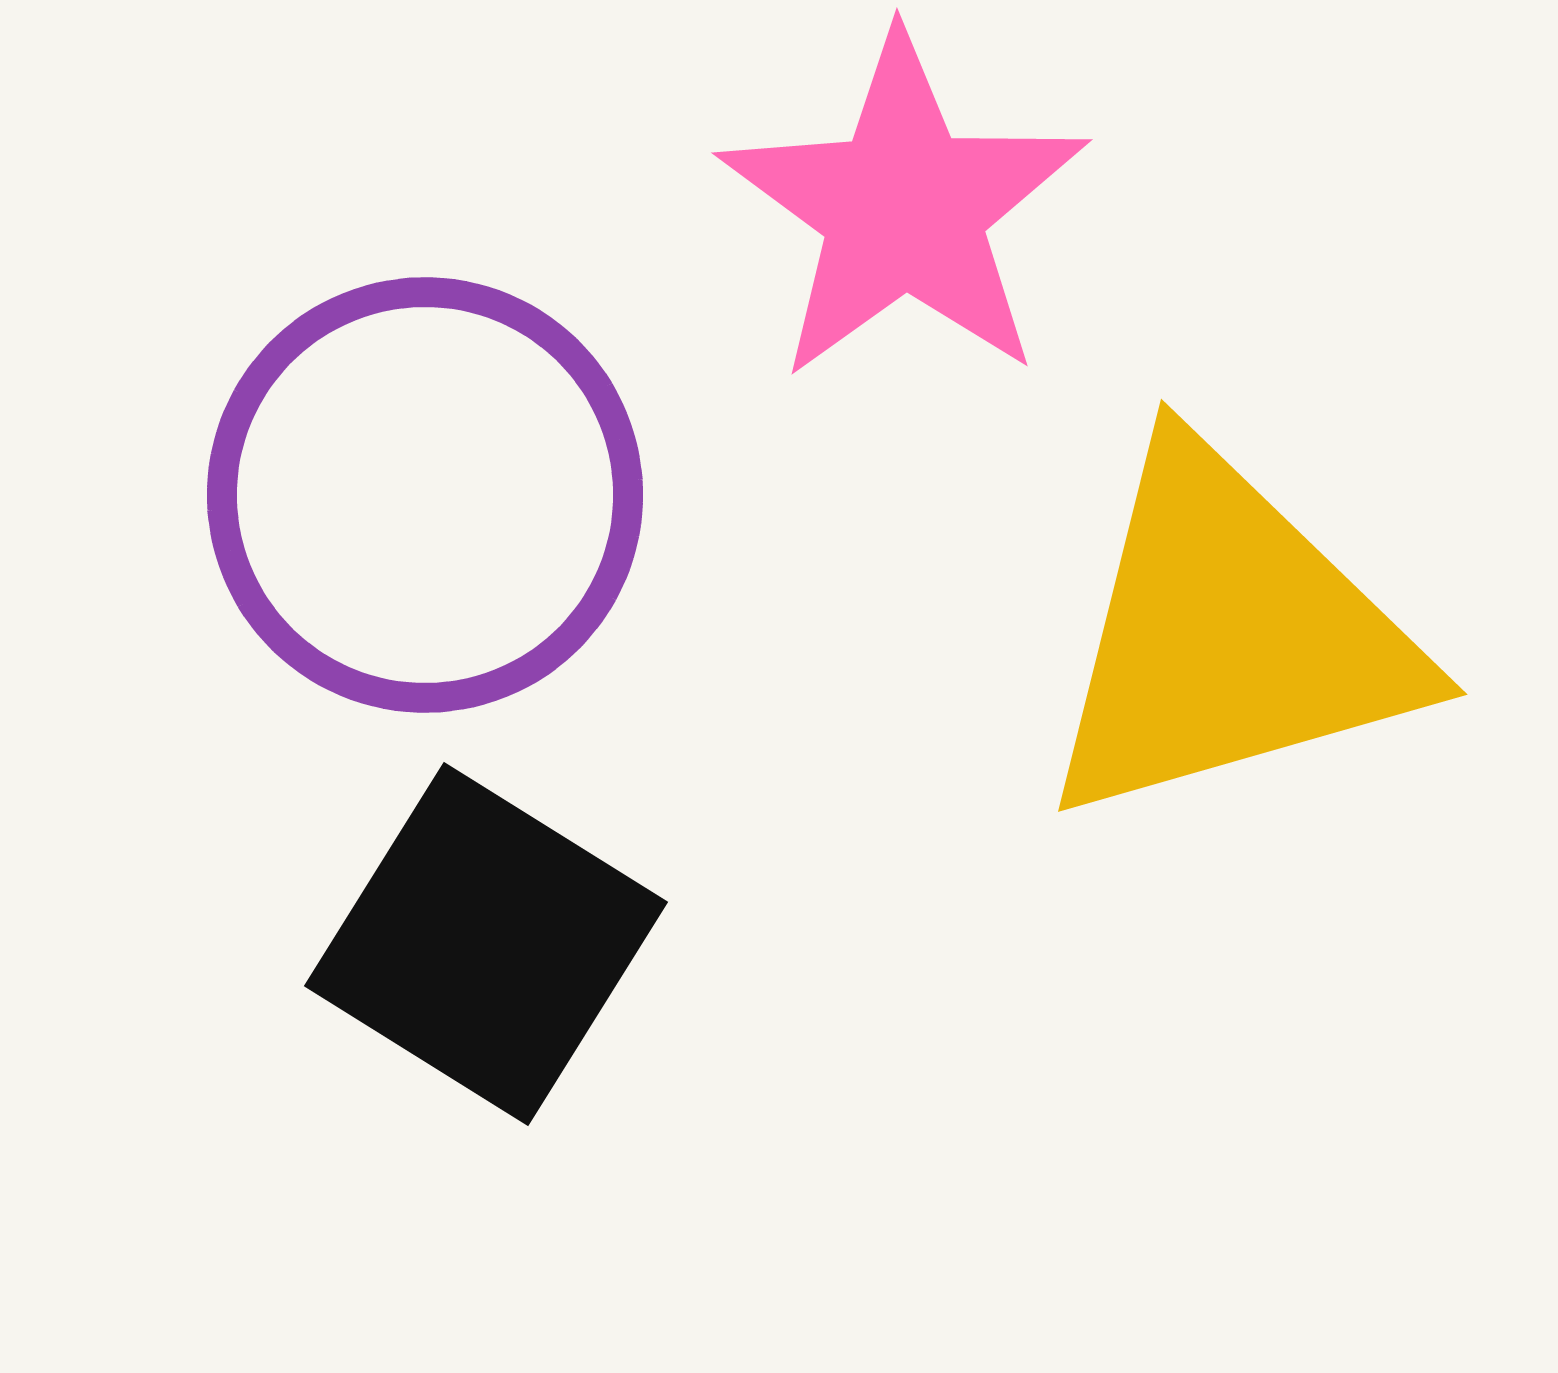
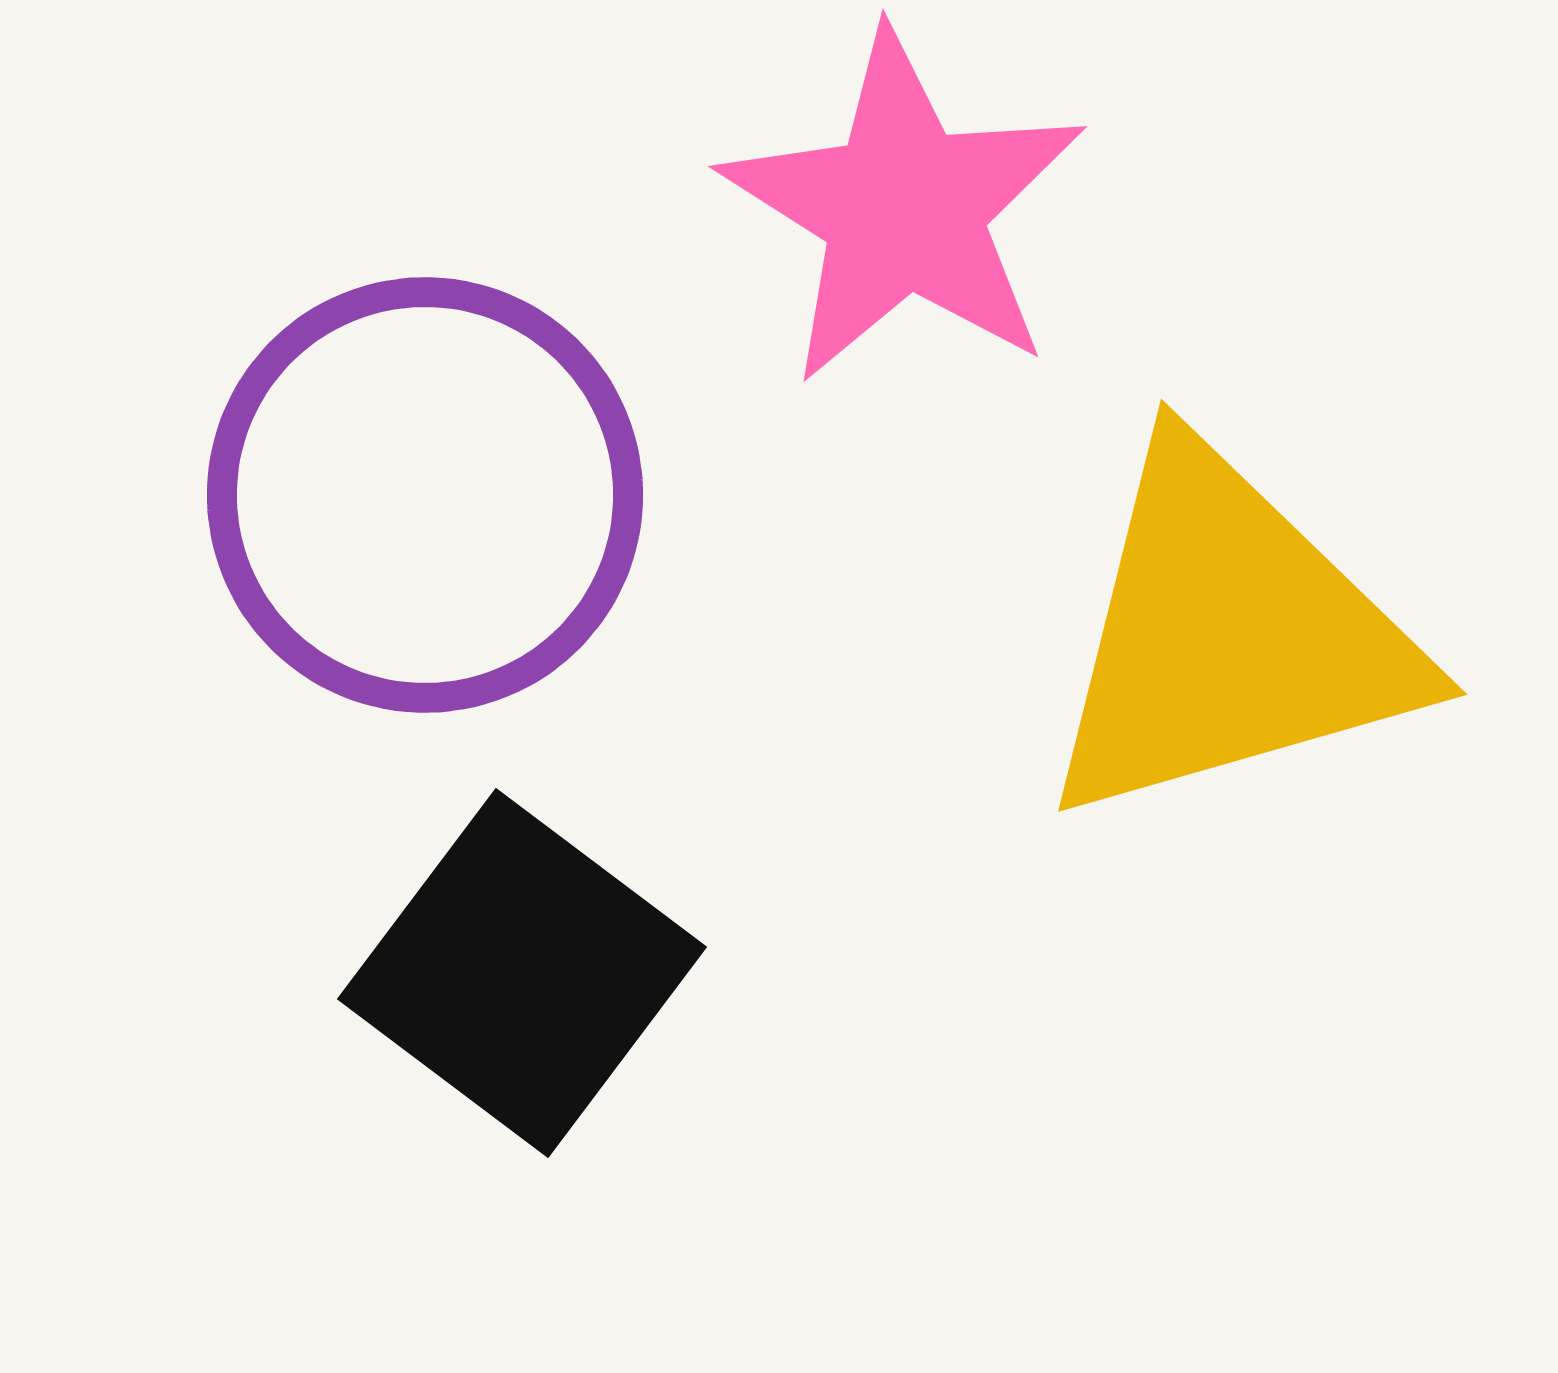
pink star: rotated 4 degrees counterclockwise
black square: moved 36 px right, 29 px down; rotated 5 degrees clockwise
